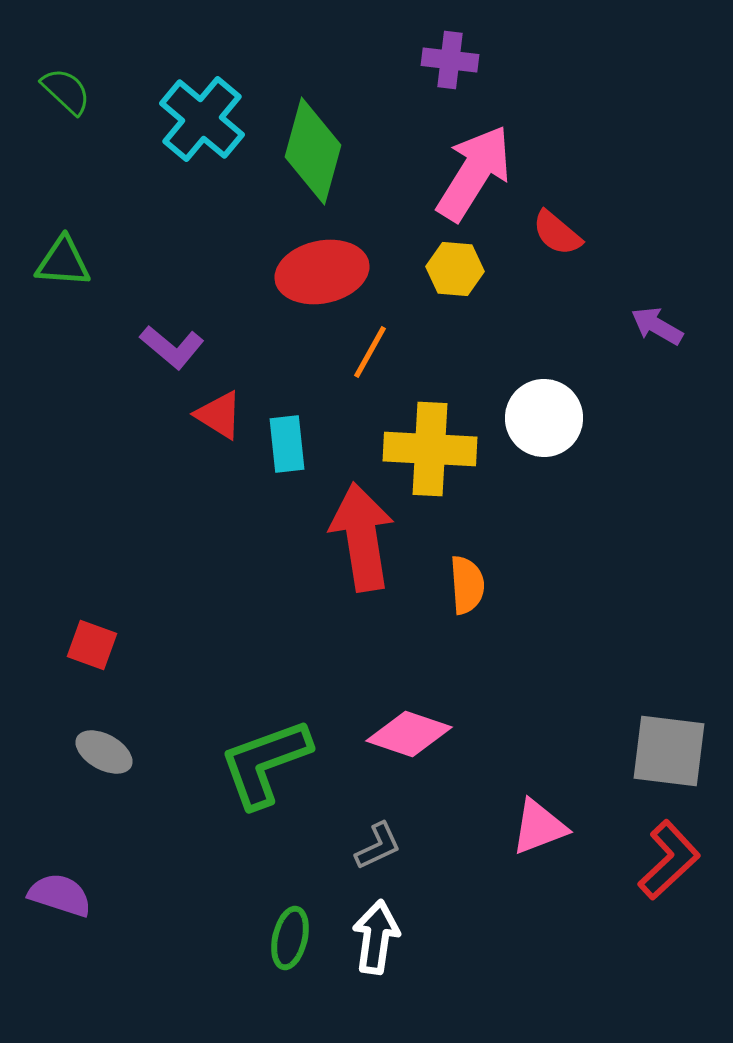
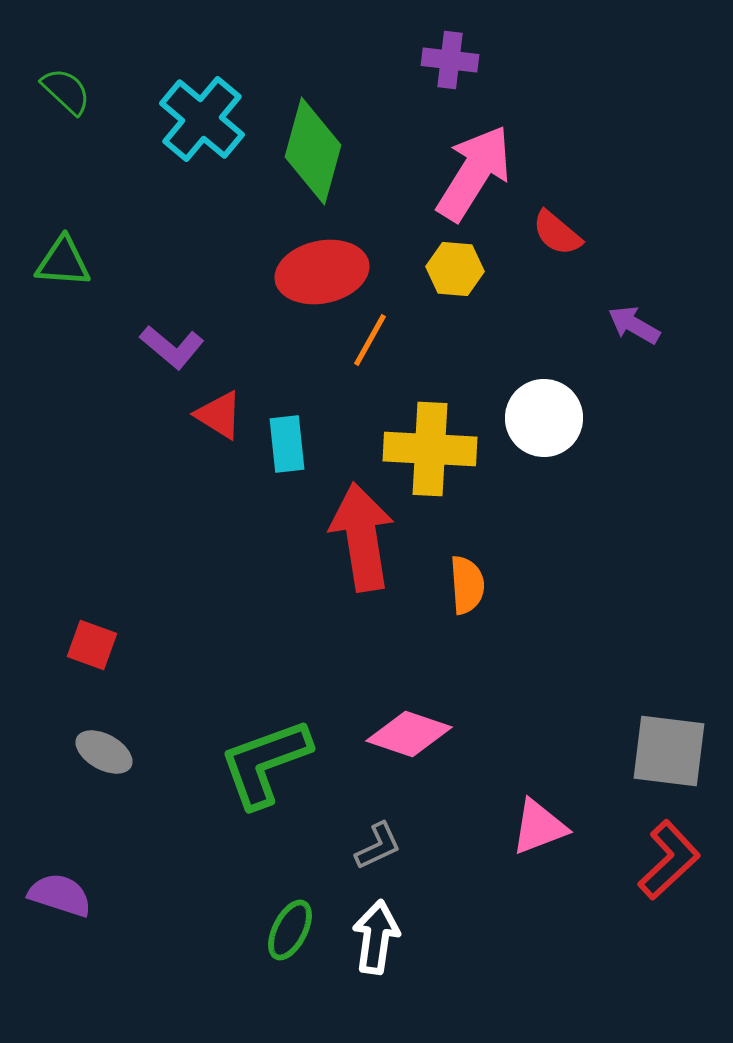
purple arrow: moved 23 px left, 1 px up
orange line: moved 12 px up
green ellipse: moved 8 px up; rotated 14 degrees clockwise
